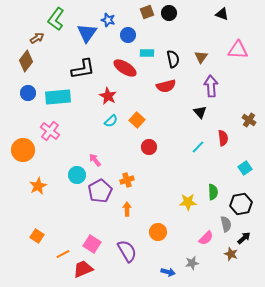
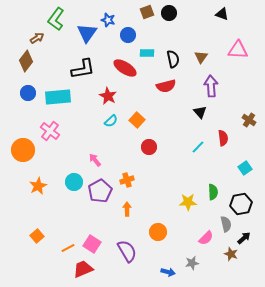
cyan circle at (77, 175): moved 3 px left, 7 px down
orange square at (37, 236): rotated 16 degrees clockwise
orange line at (63, 254): moved 5 px right, 6 px up
